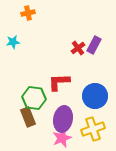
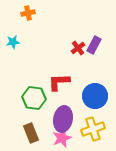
brown rectangle: moved 3 px right, 16 px down
